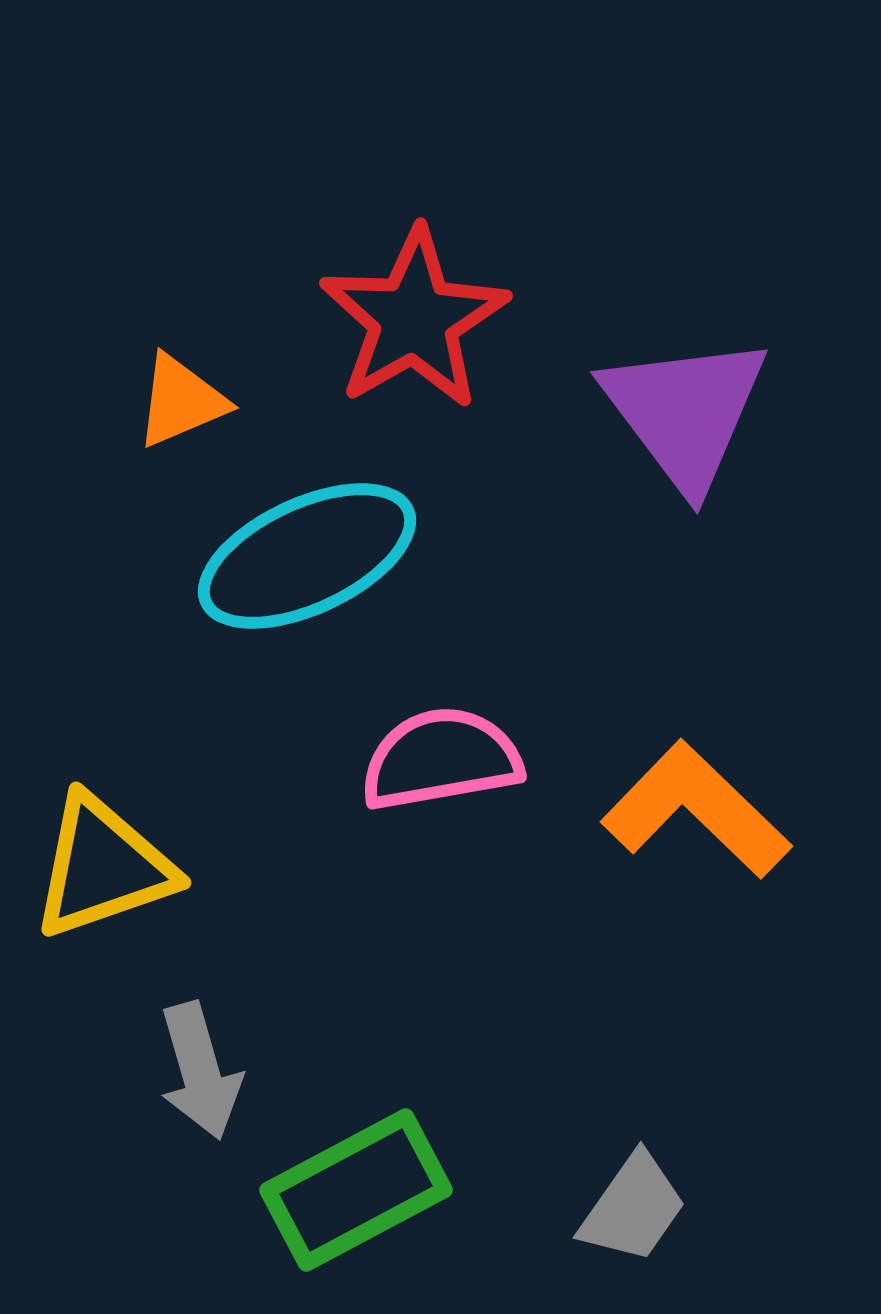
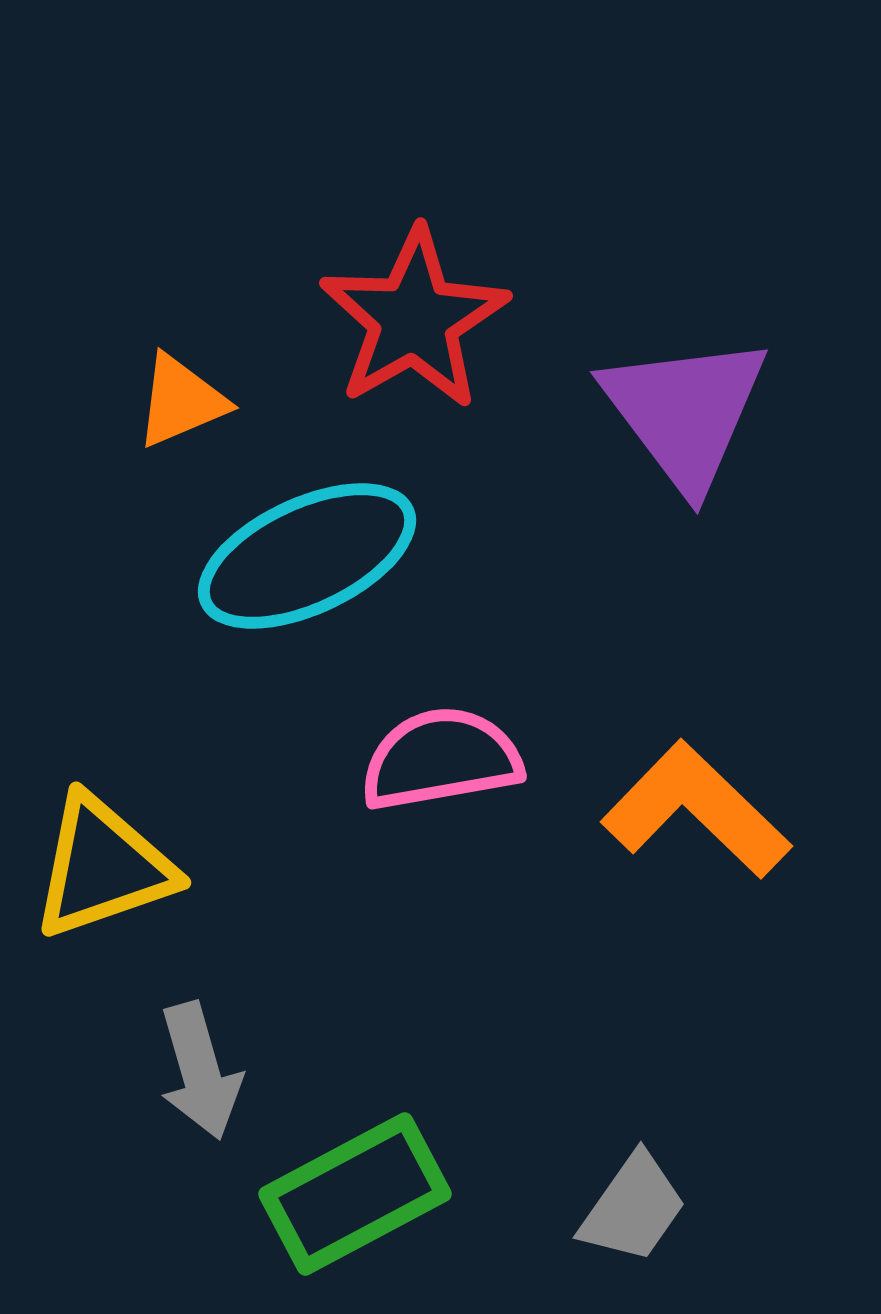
green rectangle: moved 1 px left, 4 px down
